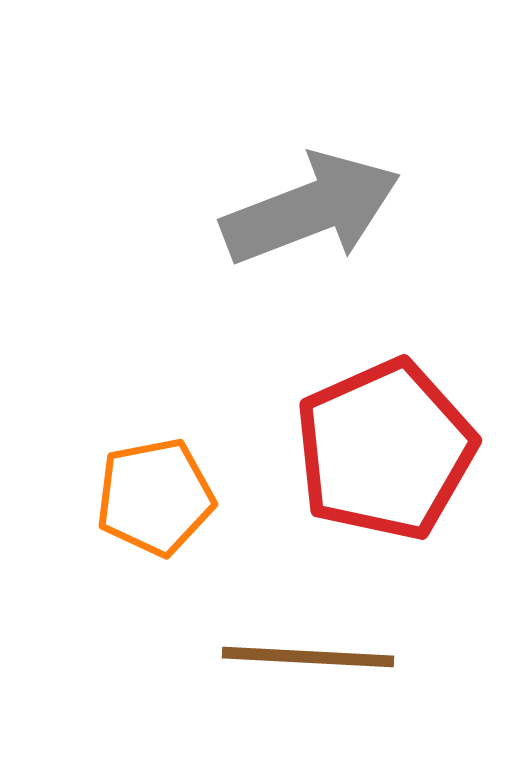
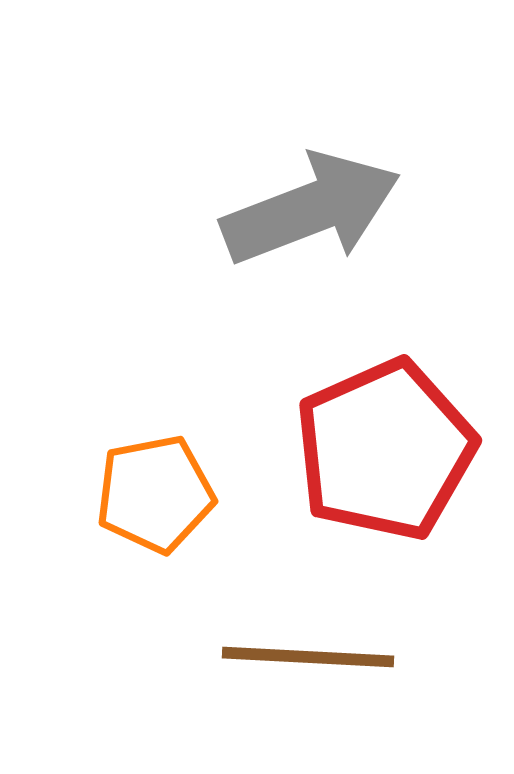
orange pentagon: moved 3 px up
